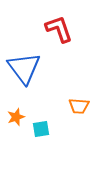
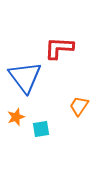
red L-shape: moved 19 px down; rotated 68 degrees counterclockwise
blue triangle: moved 1 px right, 9 px down
orange trapezoid: rotated 120 degrees clockwise
